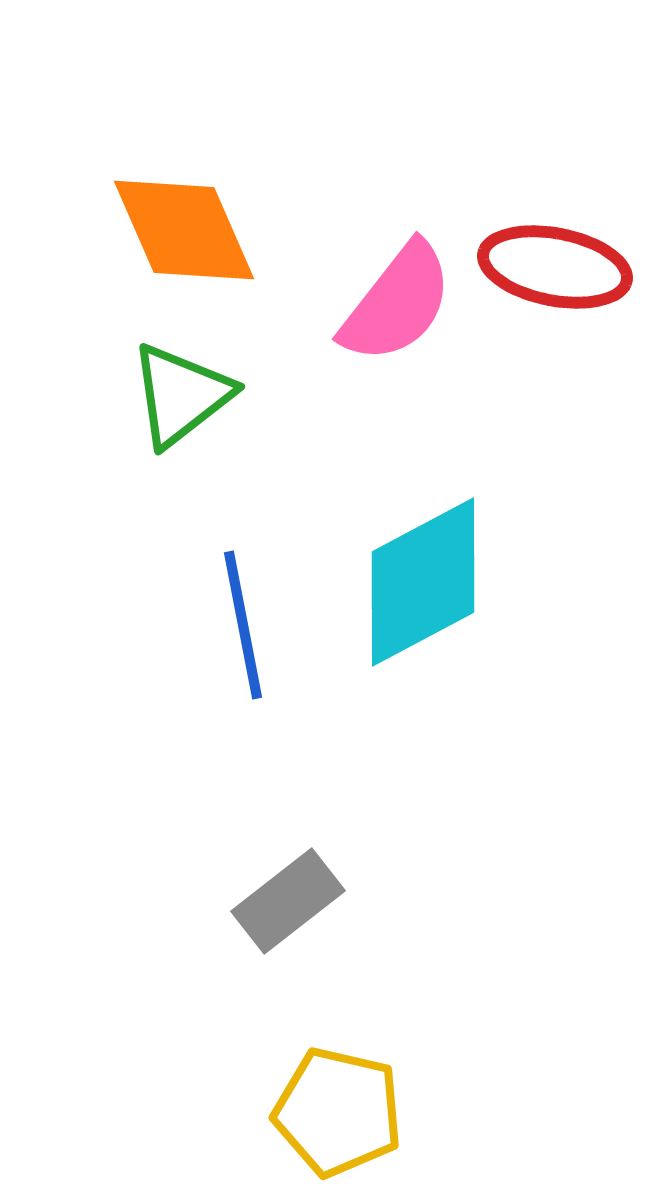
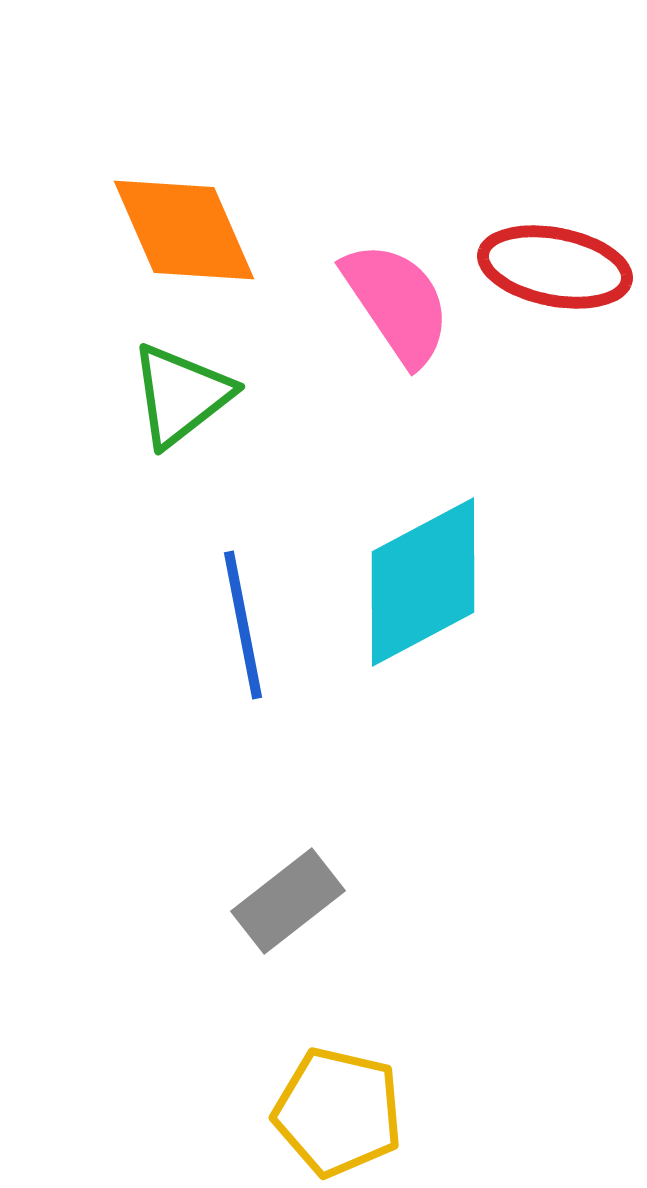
pink semicircle: rotated 72 degrees counterclockwise
